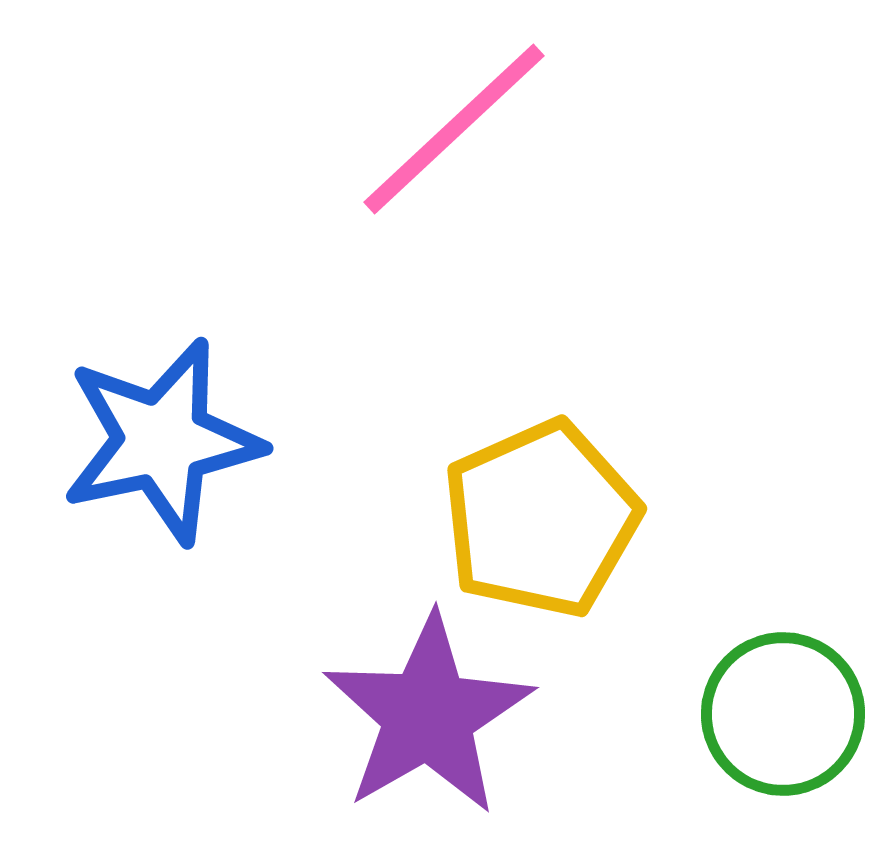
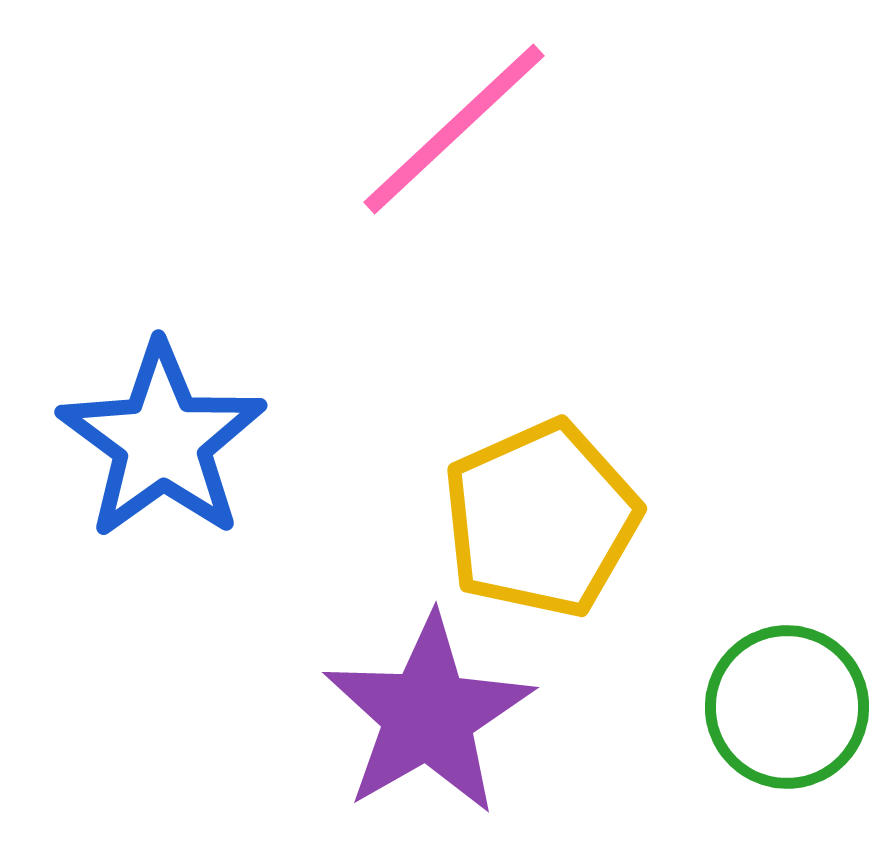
blue star: rotated 24 degrees counterclockwise
green circle: moved 4 px right, 7 px up
